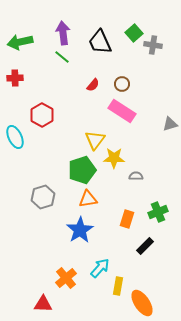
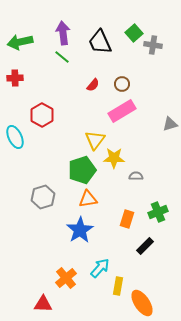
pink rectangle: rotated 64 degrees counterclockwise
